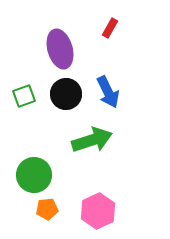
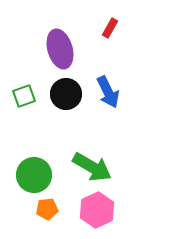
green arrow: moved 27 px down; rotated 48 degrees clockwise
pink hexagon: moved 1 px left, 1 px up
